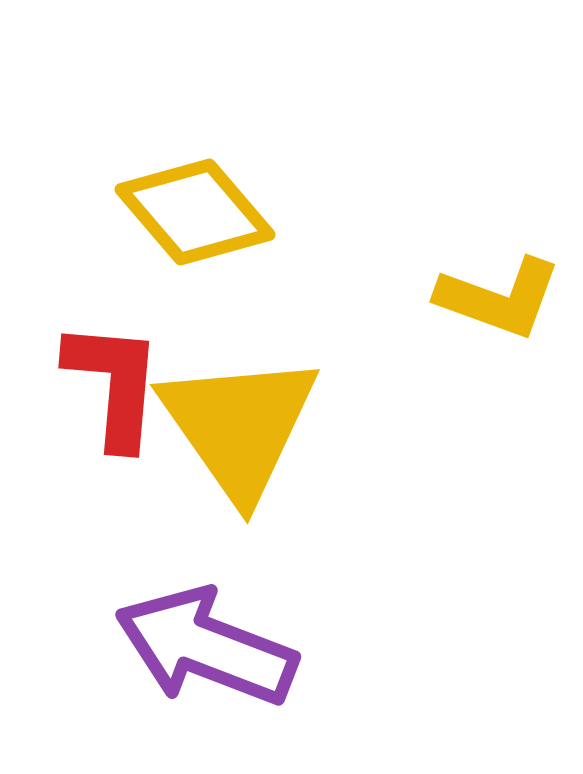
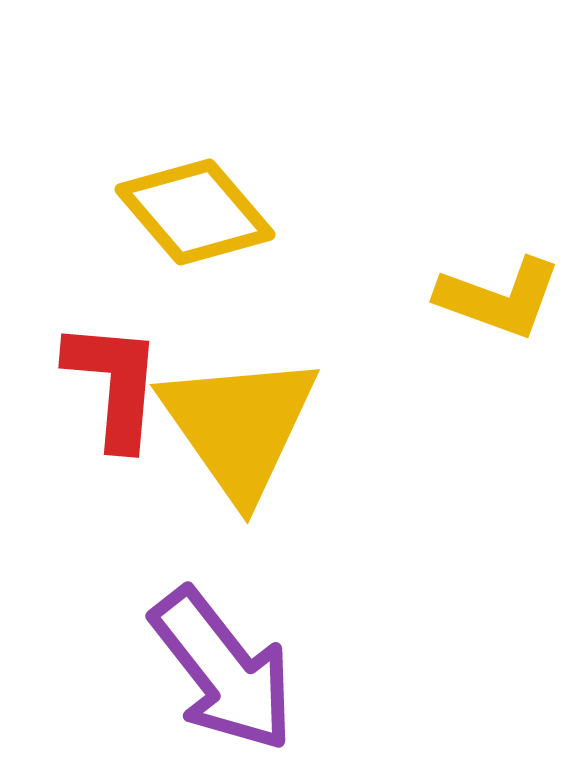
purple arrow: moved 17 px right, 23 px down; rotated 149 degrees counterclockwise
